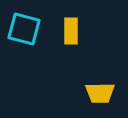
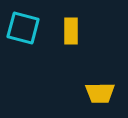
cyan square: moved 1 px left, 1 px up
